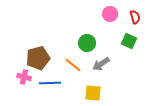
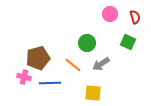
green square: moved 1 px left, 1 px down
